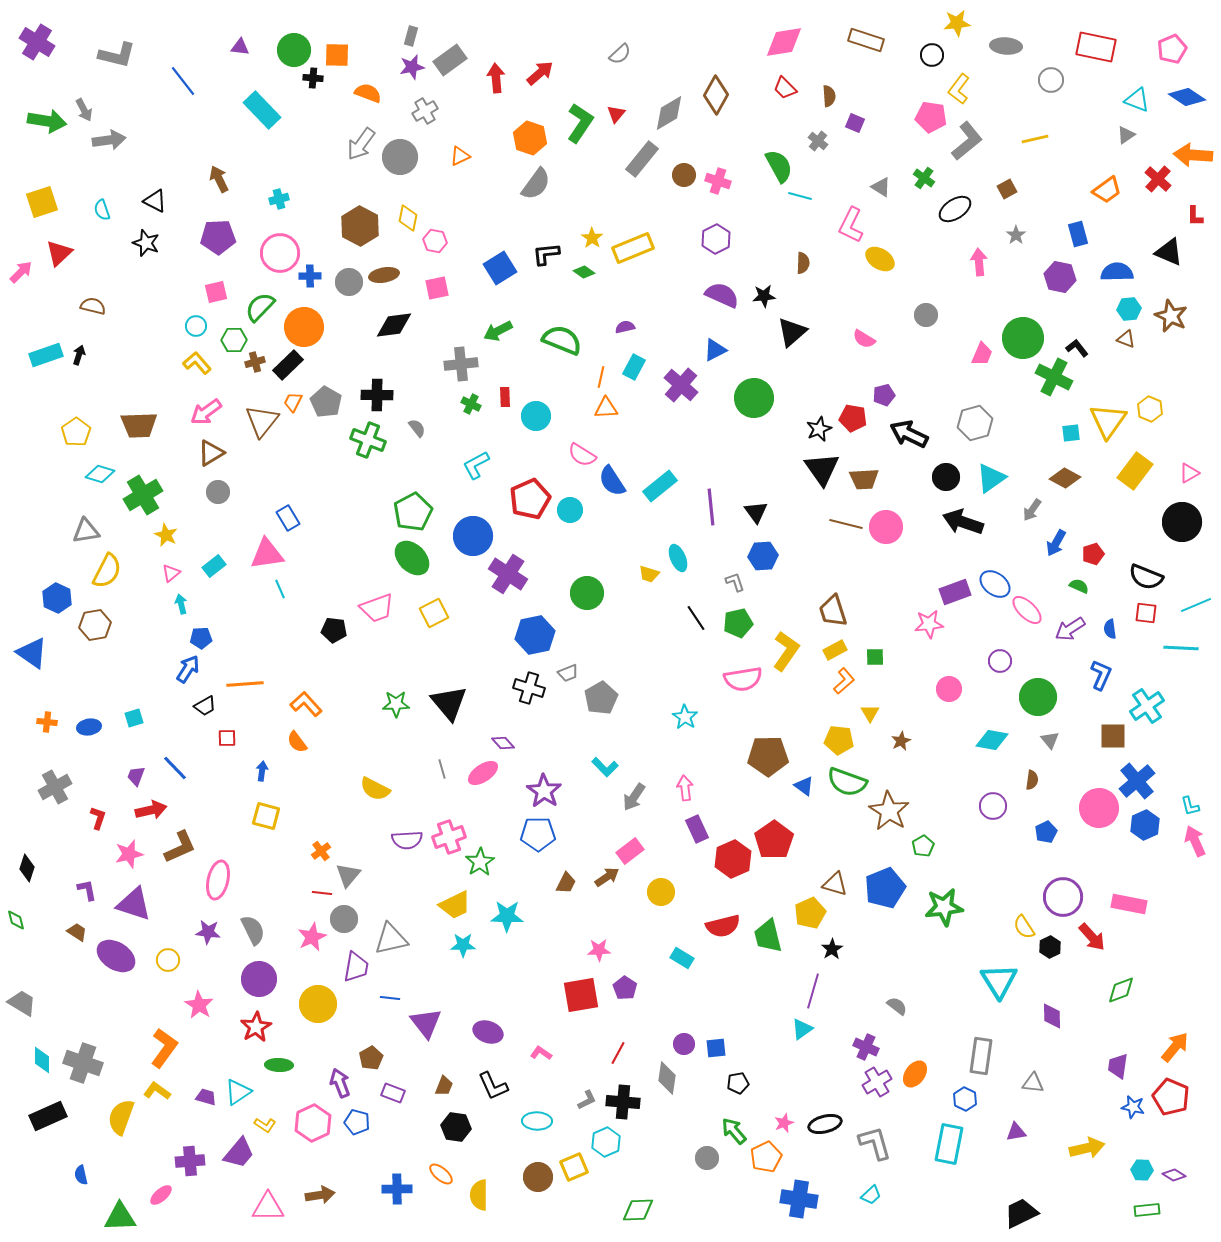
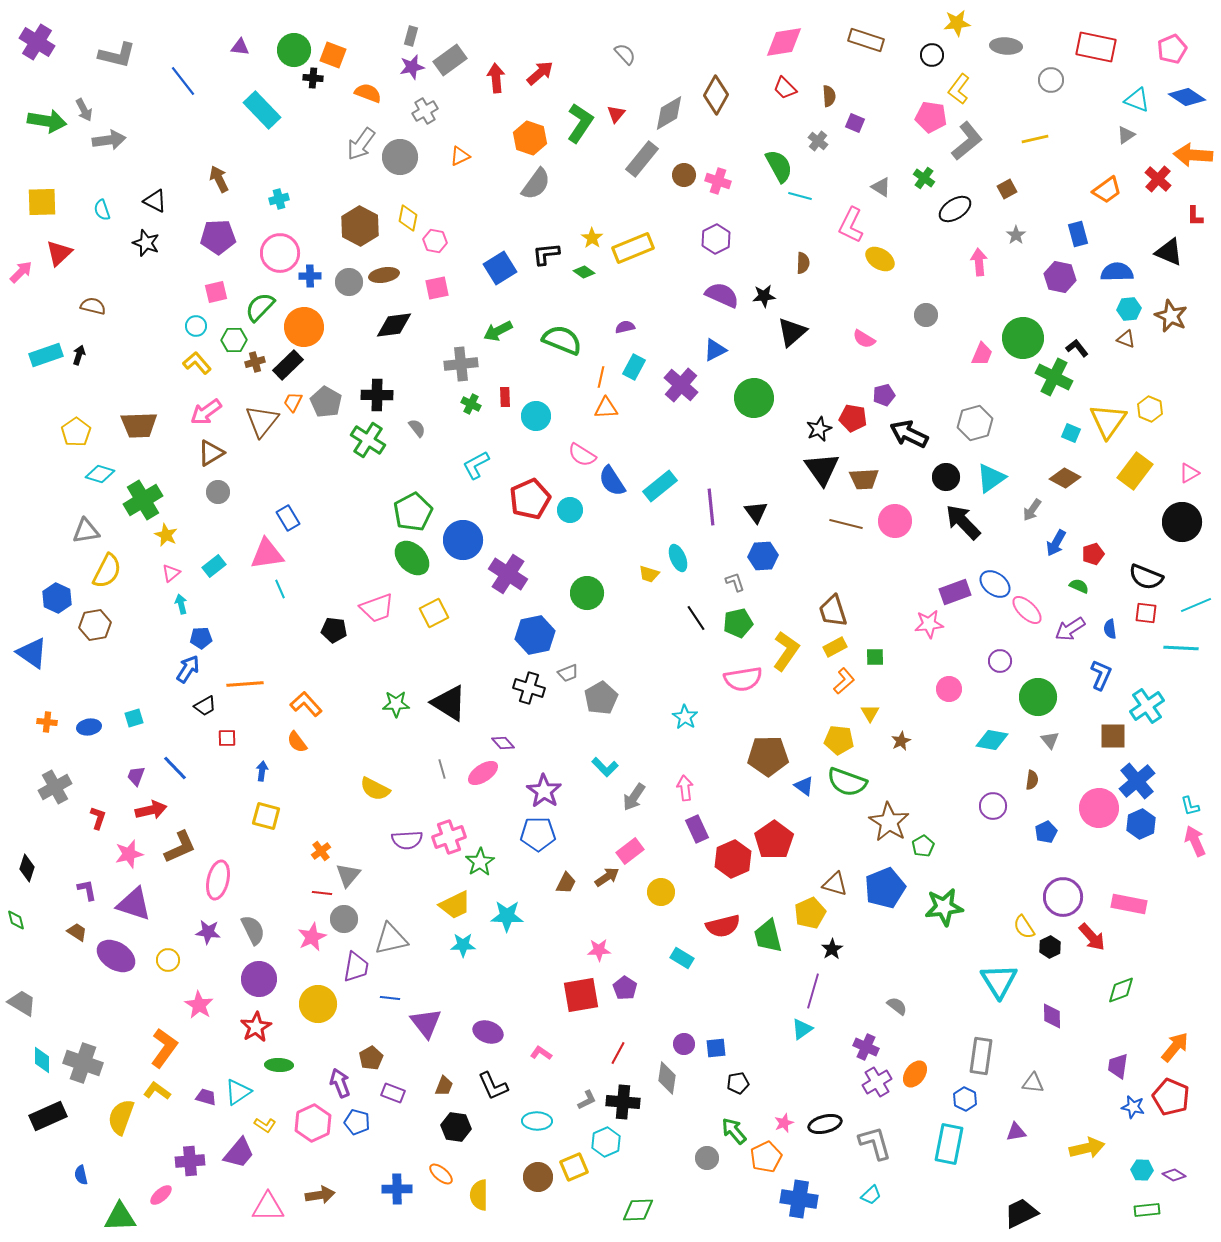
gray semicircle at (620, 54): moved 5 px right; rotated 90 degrees counterclockwise
orange square at (337, 55): moved 4 px left; rotated 20 degrees clockwise
yellow square at (42, 202): rotated 16 degrees clockwise
cyan square at (1071, 433): rotated 30 degrees clockwise
green cross at (368, 440): rotated 12 degrees clockwise
green cross at (143, 495): moved 5 px down
black arrow at (963, 522): rotated 27 degrees clockwise
pink circle at (886, 527): moved 9 px right, 6 px up
blue circle at (473, 536): moved 10 px left, 4 px down
yellow rectangle at (835, 650): moved 3 px up
black triangle at (449, 703): rotated 18 degrees counterclockwise
brown star at (889, 811): moved 11 px down
blue hexagon at (1145, 825): moved 4 px left, 1 px up
